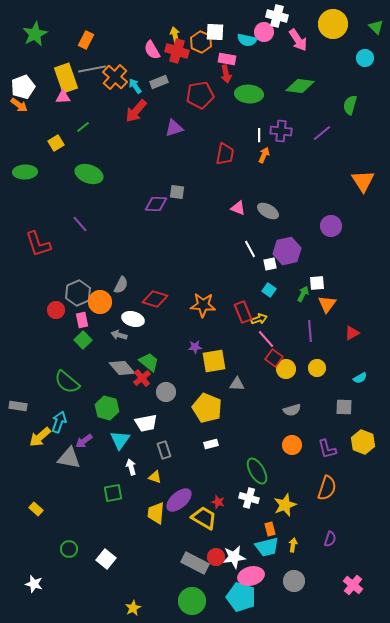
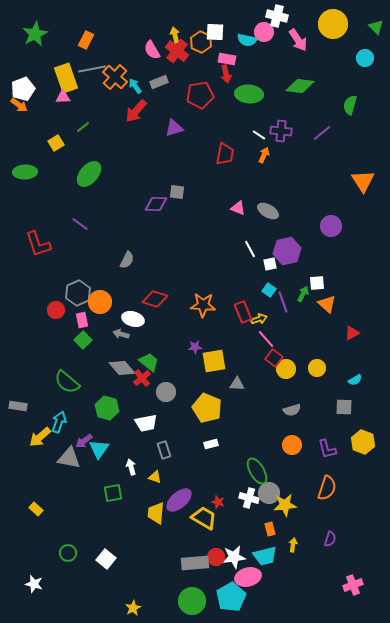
red cross at (177, 51): rotated 20 degrees clockwise
white pentagon at (23, 87): moved 2 px down
white line at (259, 135): rotated 56 degrees counterclockwise
green ellipse at (89, 174): rotated 68 degrees counterclockwise
purple line at (80, 224): rotated 12 degrees counterclockwise
gray semicircle at (121, 285): moved 6 px right, 25 px up
orange triangle at (327, 304): rotated 24 degrees counterclockwise
purple line at (310, 331): moved 27 px left, 29 px up; rotated 15 degrees counterclockwise
gray arrow at (119, 335): moved 2 px right, 1 px up
cyan semicircle at (360, 378): moved 5 px left, 2 px down
cyan triangle at (120, 440): moved 21 px left, 9 px down
yellow star at (285, 505): rotated 15 degrees clockwise
cyan trapezoid at (267, 547): moved 2 px left, 9 px down
green circle at (69, 549): moved 1 px left, 4 px down
gray rectangle at (195, 563): rotated 32 degrees counterclockwise
pink ellipse at (251, 576): moved 3 px left, 1 px down
gray circle at (294, 581): moved 25 px left, 88 px up
pink cross at (353, 585): rotated 30 degrees clockwise
cyan pentagon at (241, 597): moved 10 px left; rotated 24 degrees clockwise
